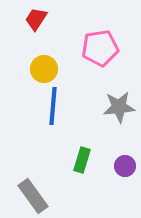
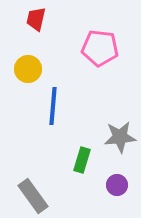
red trapezoid: rotated 20 degrees counterclockwise
pink pentagon: rotated 15 degrees clockwise
yellow circle: moved 16 px left
gray star: moved 1 px right, 30 px down
purple circle: moved 8 px left, 19 px down
